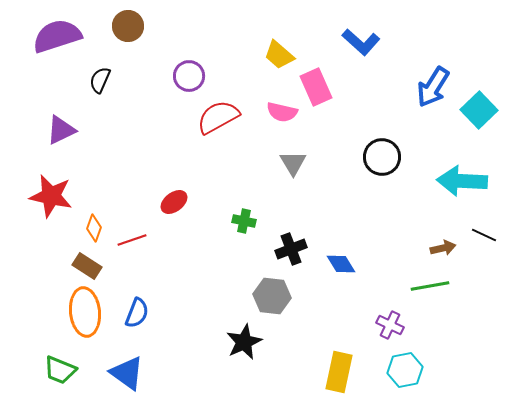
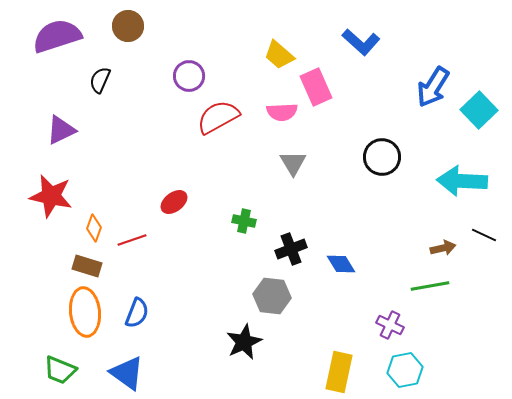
pink semicircle: rotated 16 degrees counterclockwise
brown rectangle: rotated 16 degrees counterclockwise
